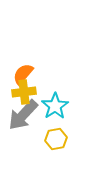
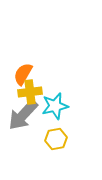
orange semicircle: rotated 10 degrees counterclockwise
yellow cross: moved 6 px right
cyan star: rotated 20 degrees clockwise
